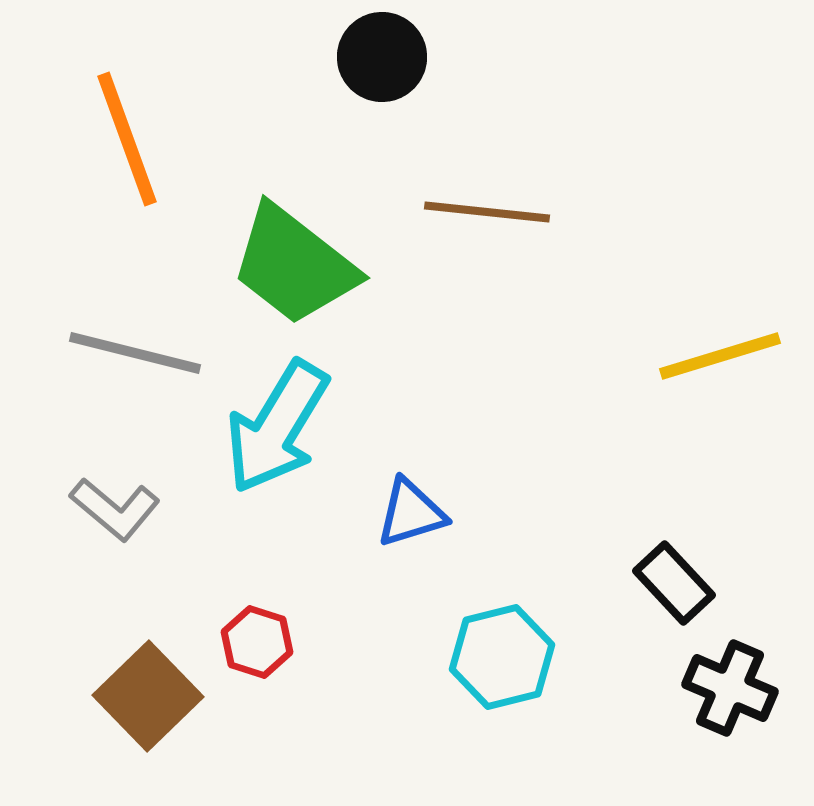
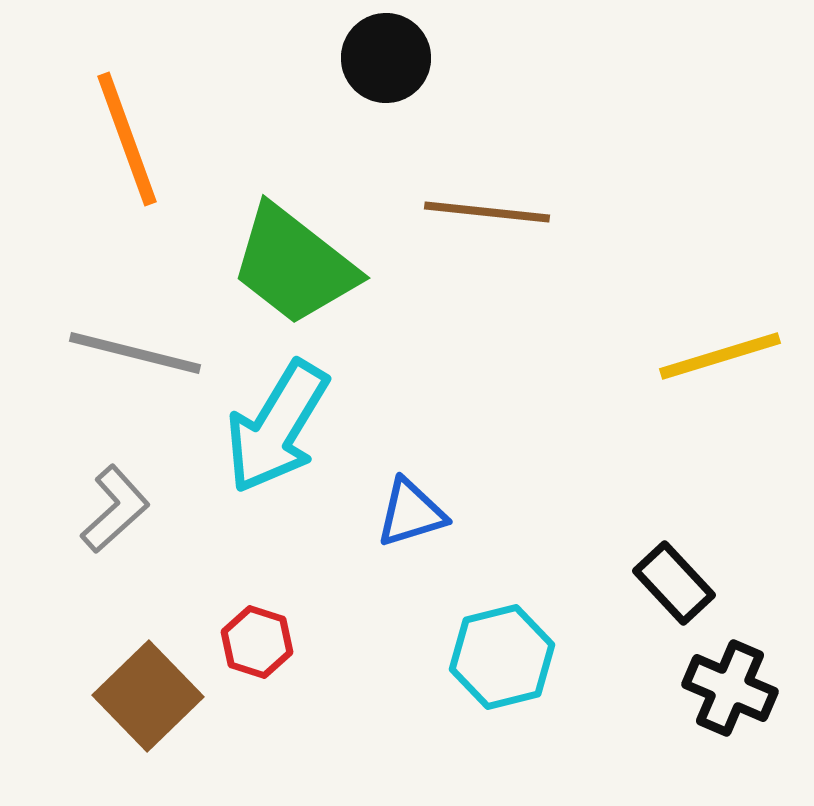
black circle: moved 4 px right, 1 px down
gray L-shape: rotated 82 degrees counterclockwise
